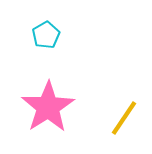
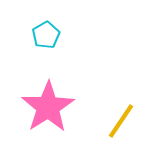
yellow line: moved 3 px left, 3 px down
